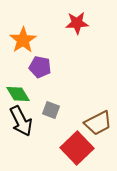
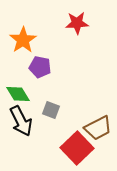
brown trapezoid: moved 5 px down
